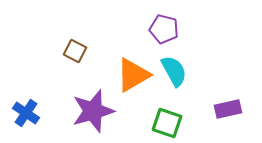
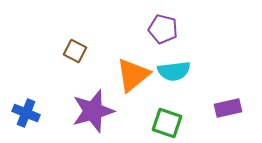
purple pentagon: moved 1 px left
cyan semicircle: rotated 112 degrees clockwise
orange triangle: rotated 9 degrees counterclockwise
purple rectangle: moved 1 px up
blue cross: rotated 12 degrees counterclockwise
